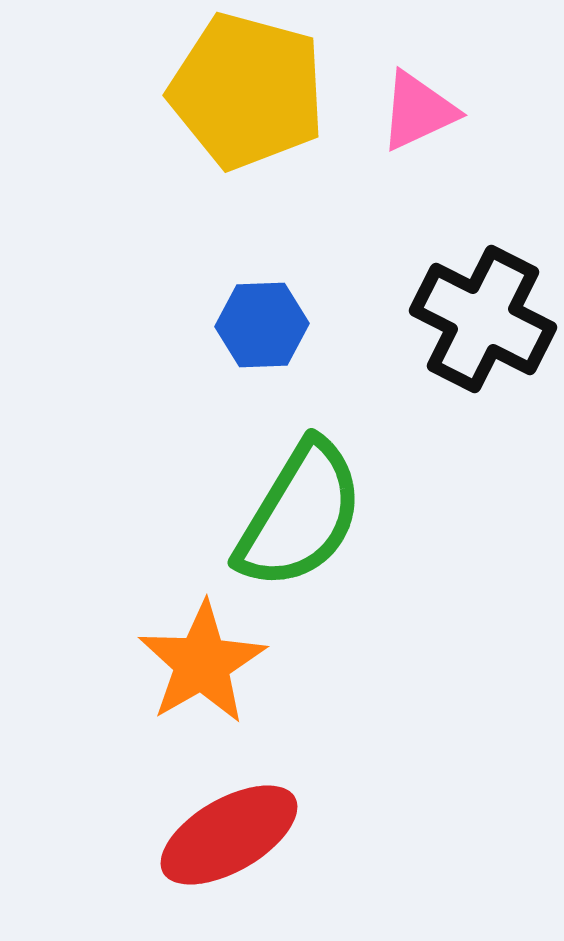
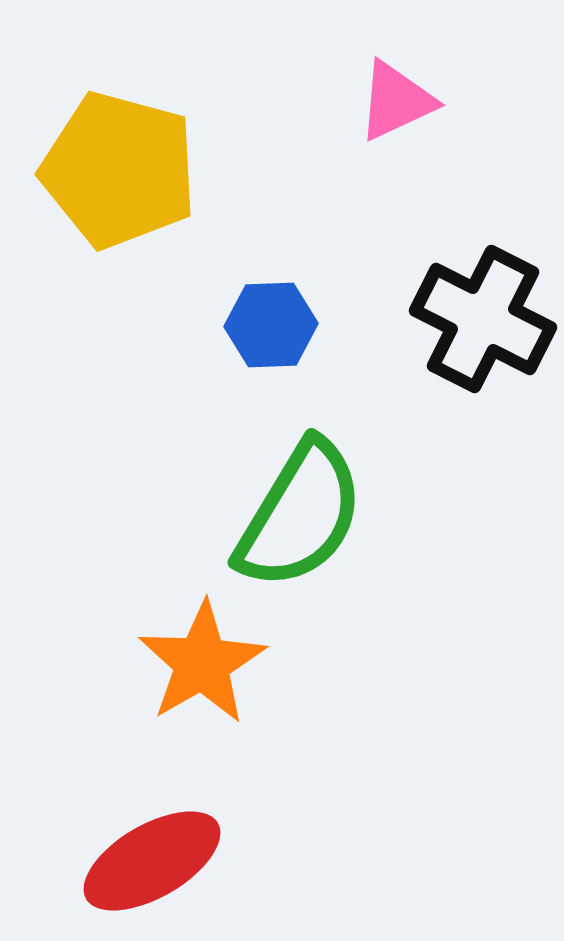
yellow pentagon: moved 128 px left, 79 px down
pink triangle: moved 22 px left, 10 px up
blue hexagon: moved 9 px right
red ellipse: moved 77 px left, 26 px down
